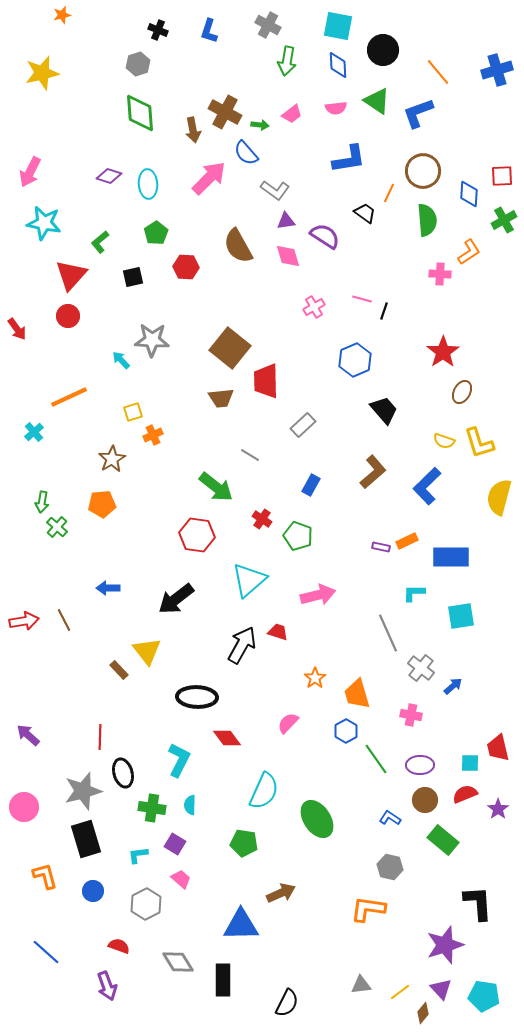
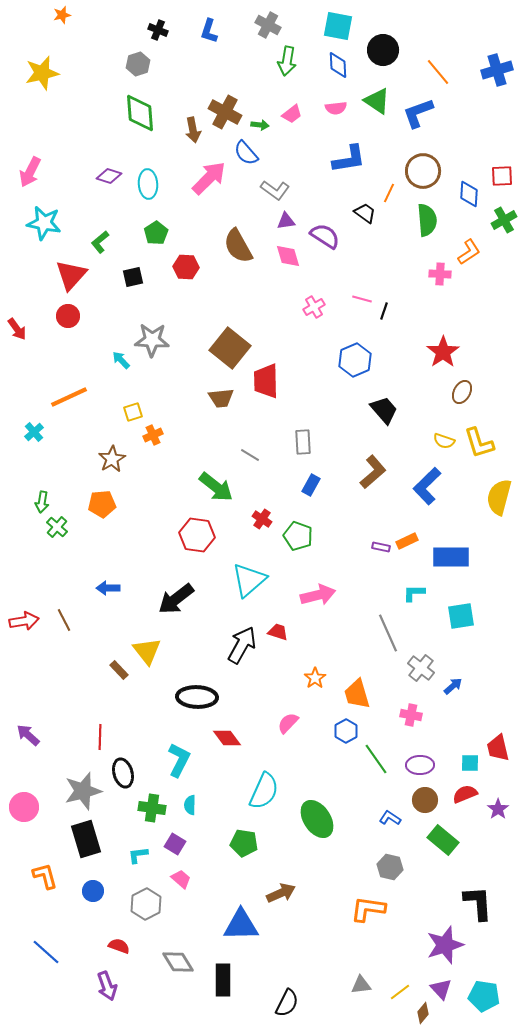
gray rectangle at (303, 425): moved 17 px down; rotated 50 degrees counterclockwise
